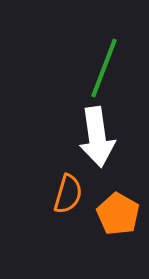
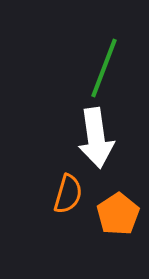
white arrow: moved 1 px left, 1 px down
orange pentagon: rotated 9 degrees clockwise
